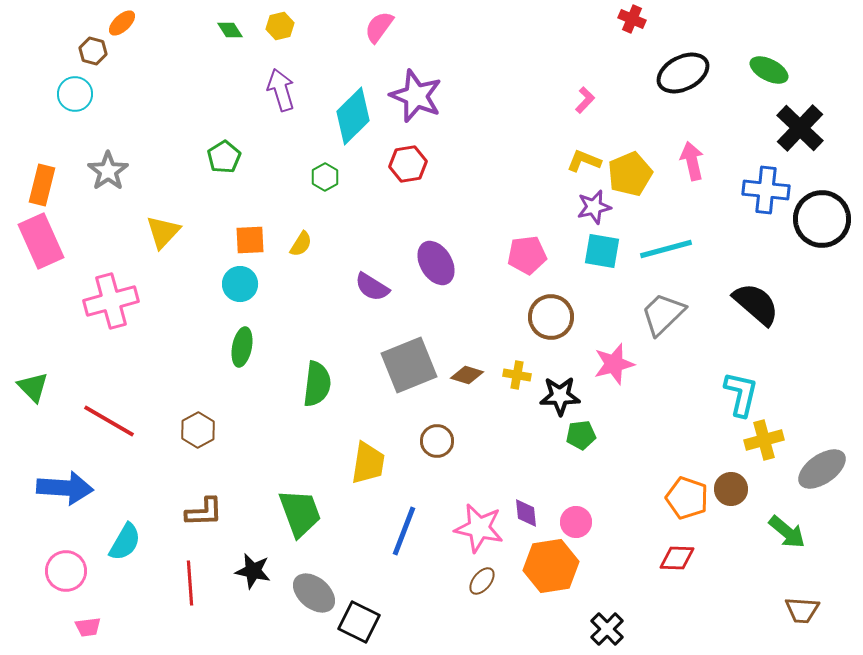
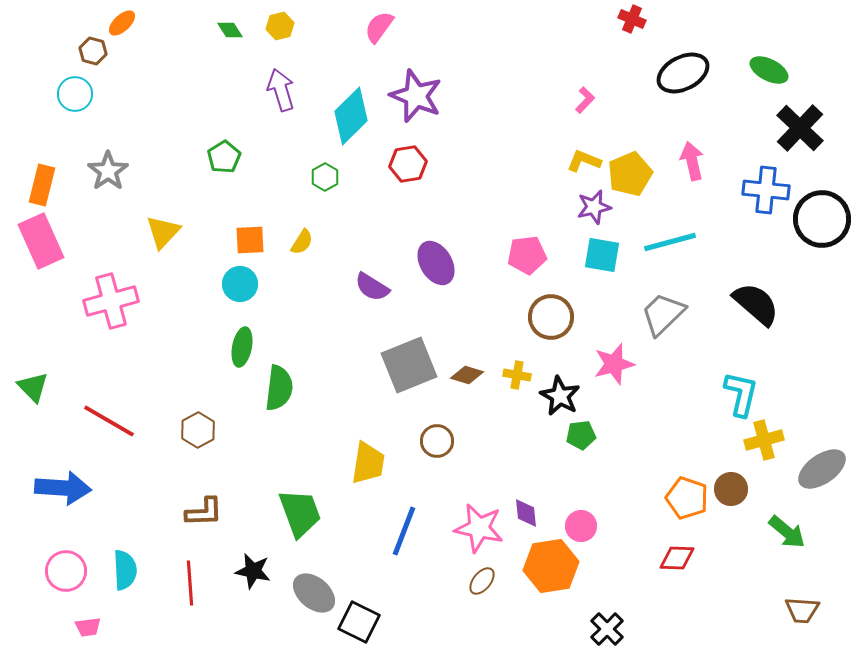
cyan diamond at (353, 116): moved 2 px left
yellow semicircle at (301, 244): moved 1 px right, 2 px up
cyan line at (666, 249): moved 4 px right, 7 px up
cyan square at (602, 251): moved 4 px down
green semicircle at (317, 384): moved 38 px left, 4 px down
black star at (560, 396): rotated 30 degrees clockwise
blue arrow at (65, 488): moved 2 px left
pink circle at (576, 522): moved 5 px right, 4 px down
cyan semicircle at (125, 542): moved 28 px down; rotated 33 degrees counterclockwise
